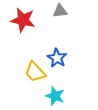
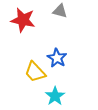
gray triangle: rotated 21 degrees clockwise
cyan star: rotated 18 degrees clockwise
